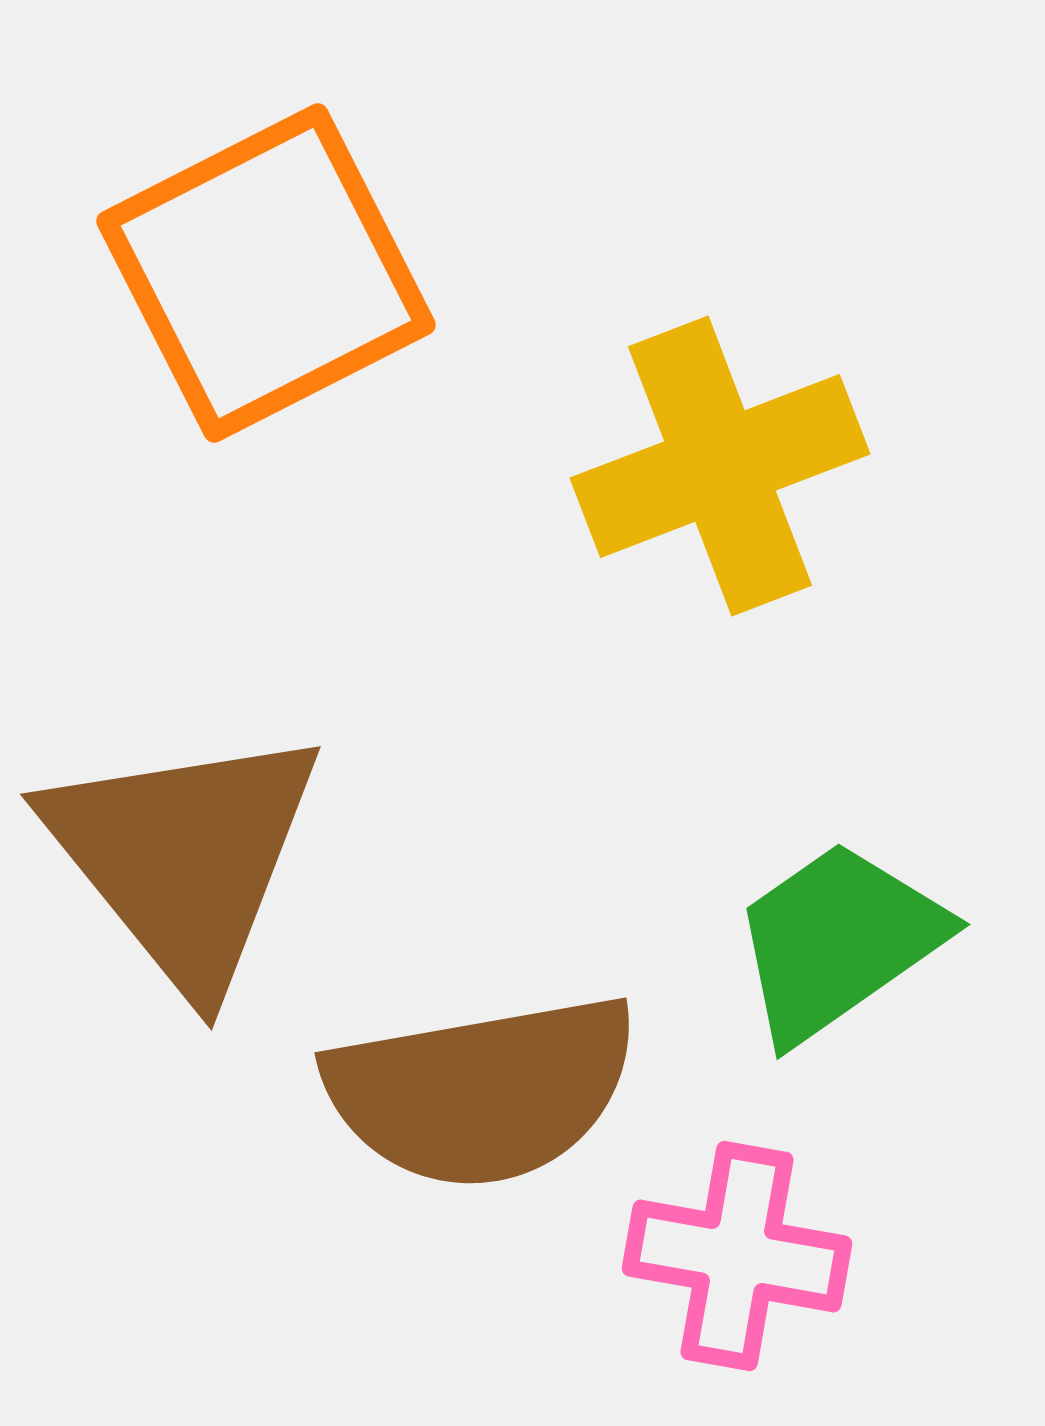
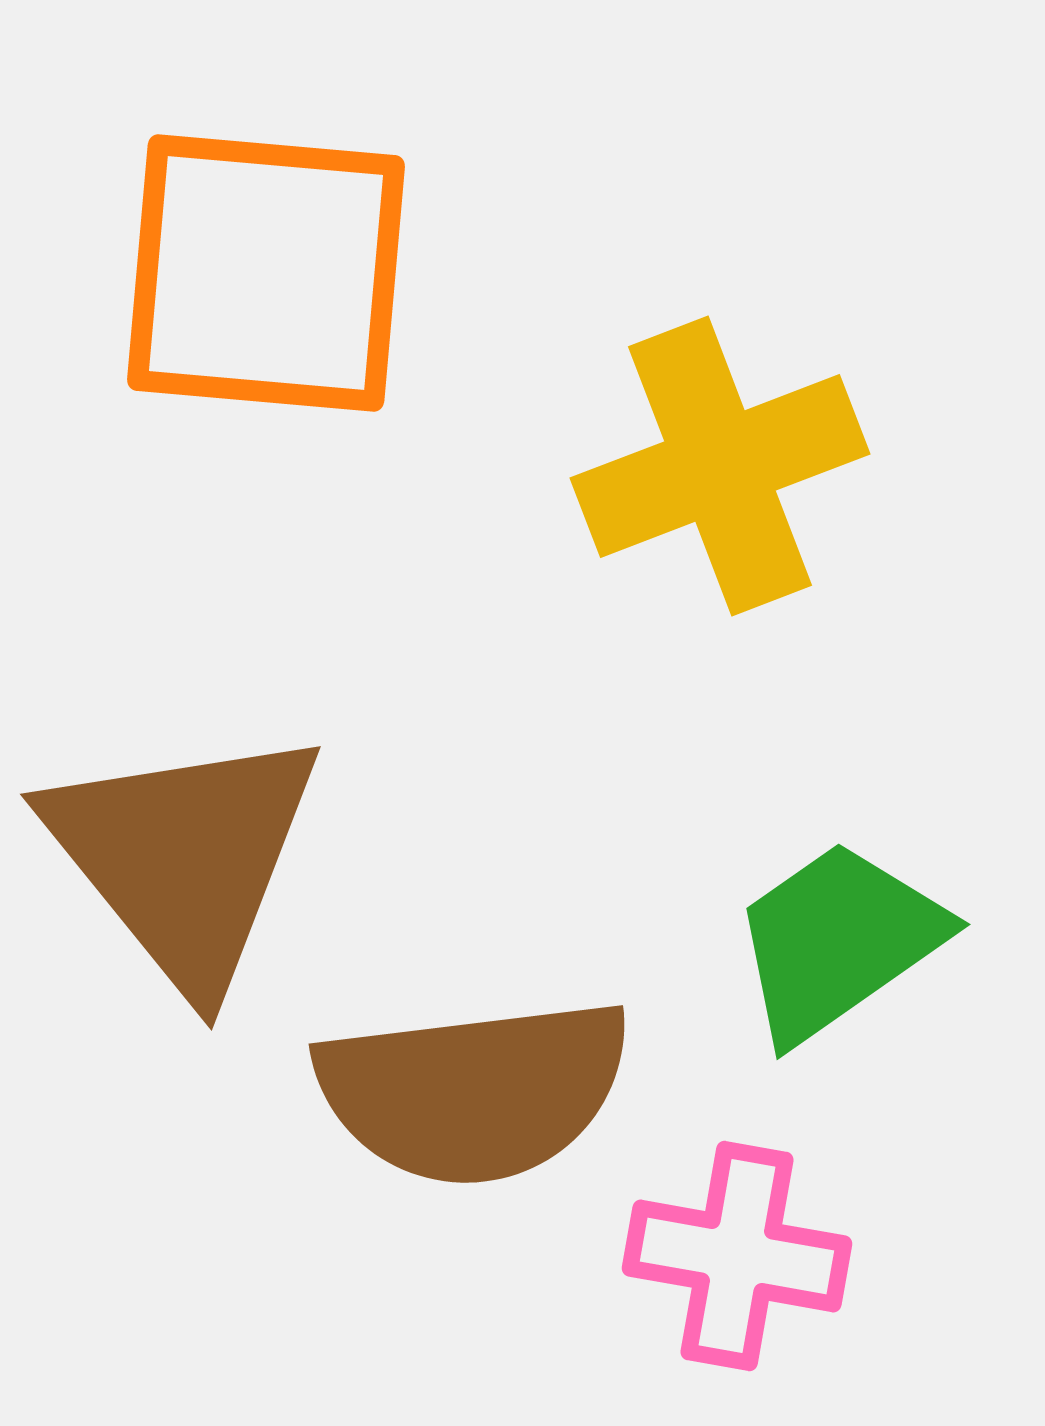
orange square: rotated 32 degrees clockwise
brown semicircle: moved 8 px left; rotated 3 degrees clockwise
